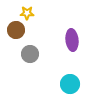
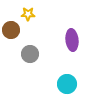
yellow star: moved 1 px right, 1 px down
brown circle: moved 5 px left
cyan circle: moved 3 px left
